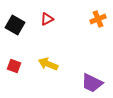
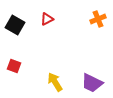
yellow arrow: moved 7 px right, 18 px down; rotated 36 degrees clockwise
